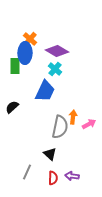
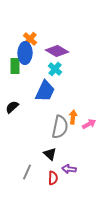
purple arrow: moved 3 px left, 7 px up
